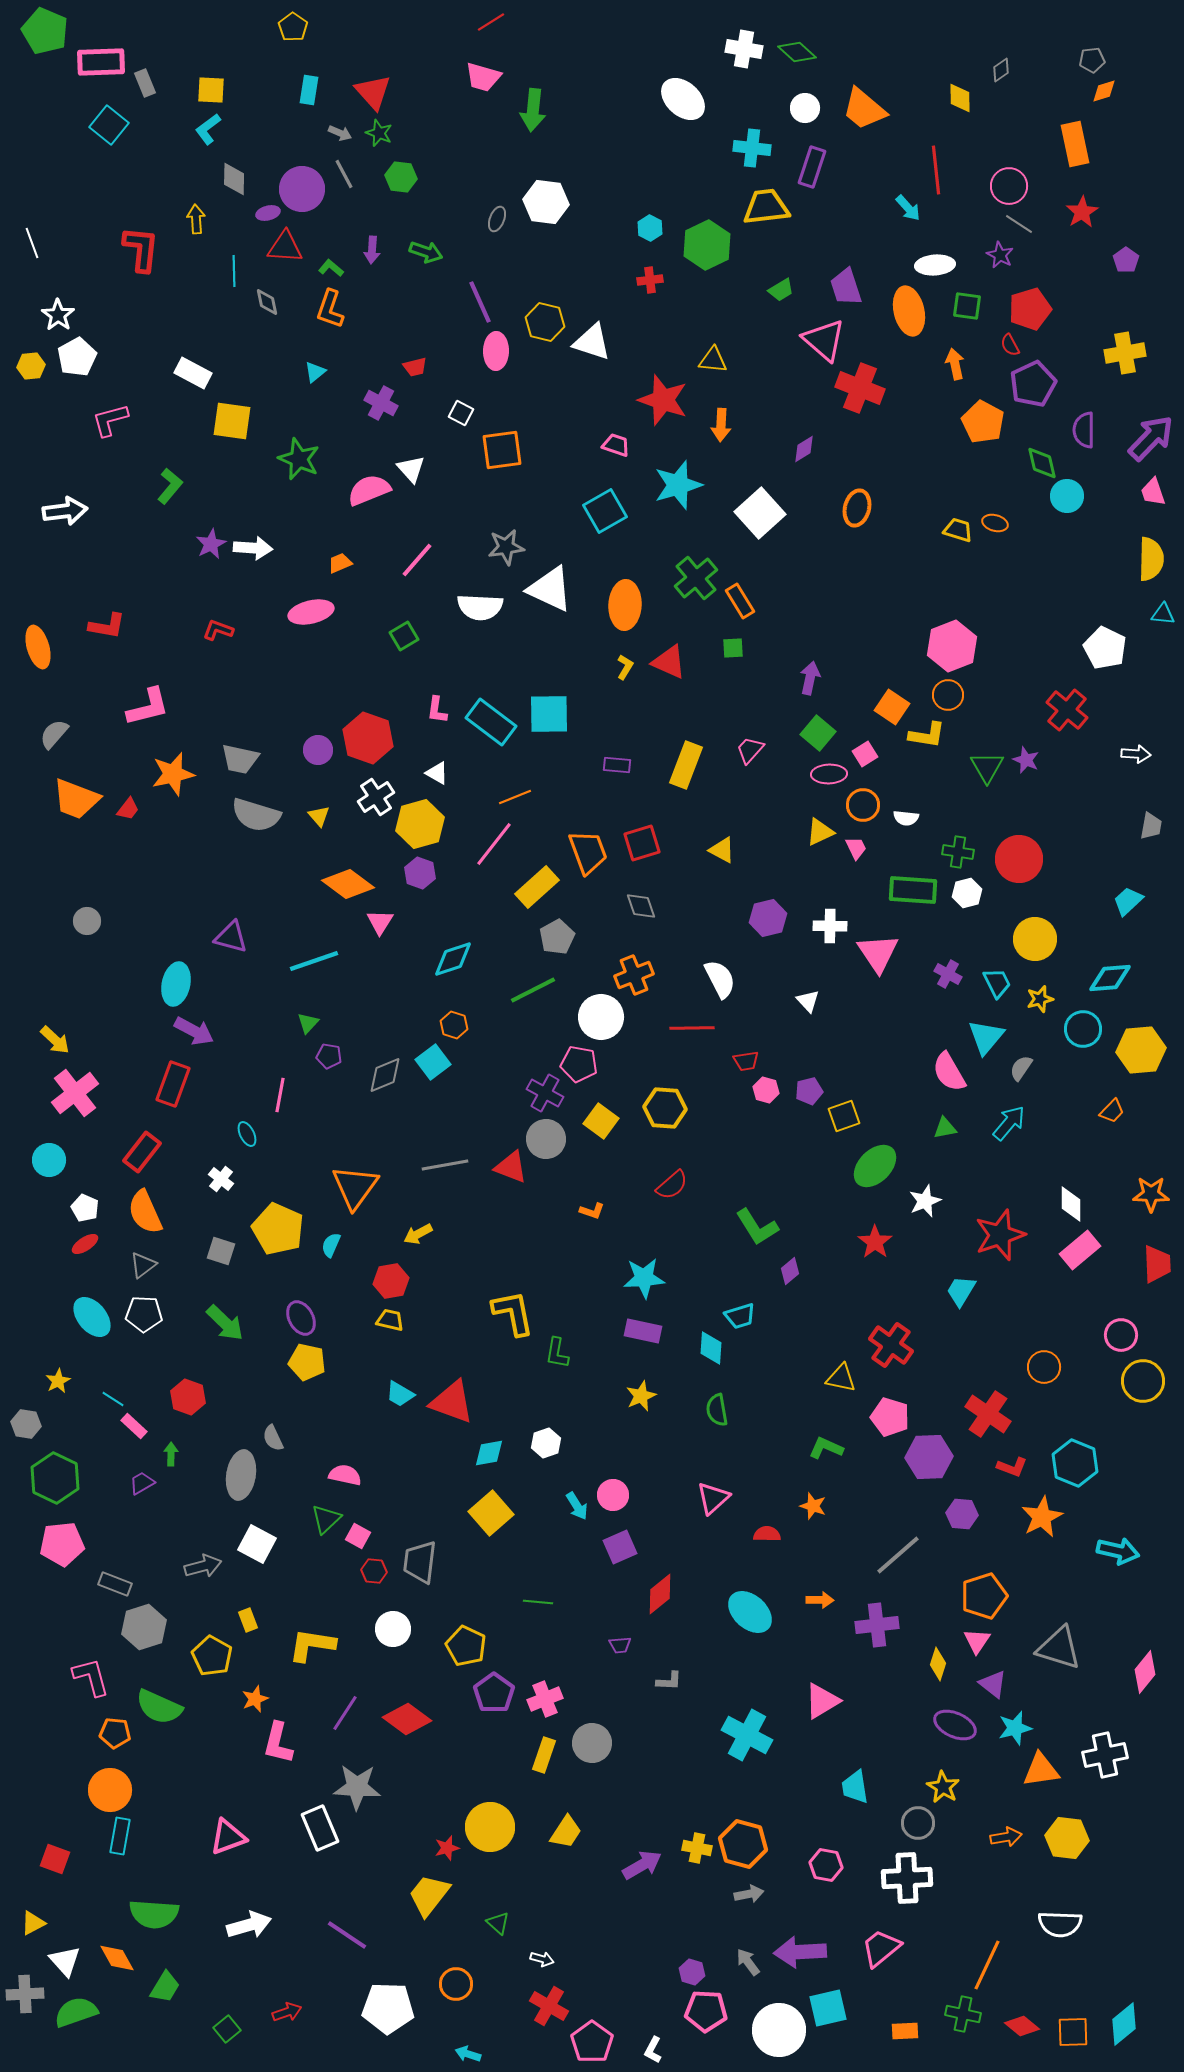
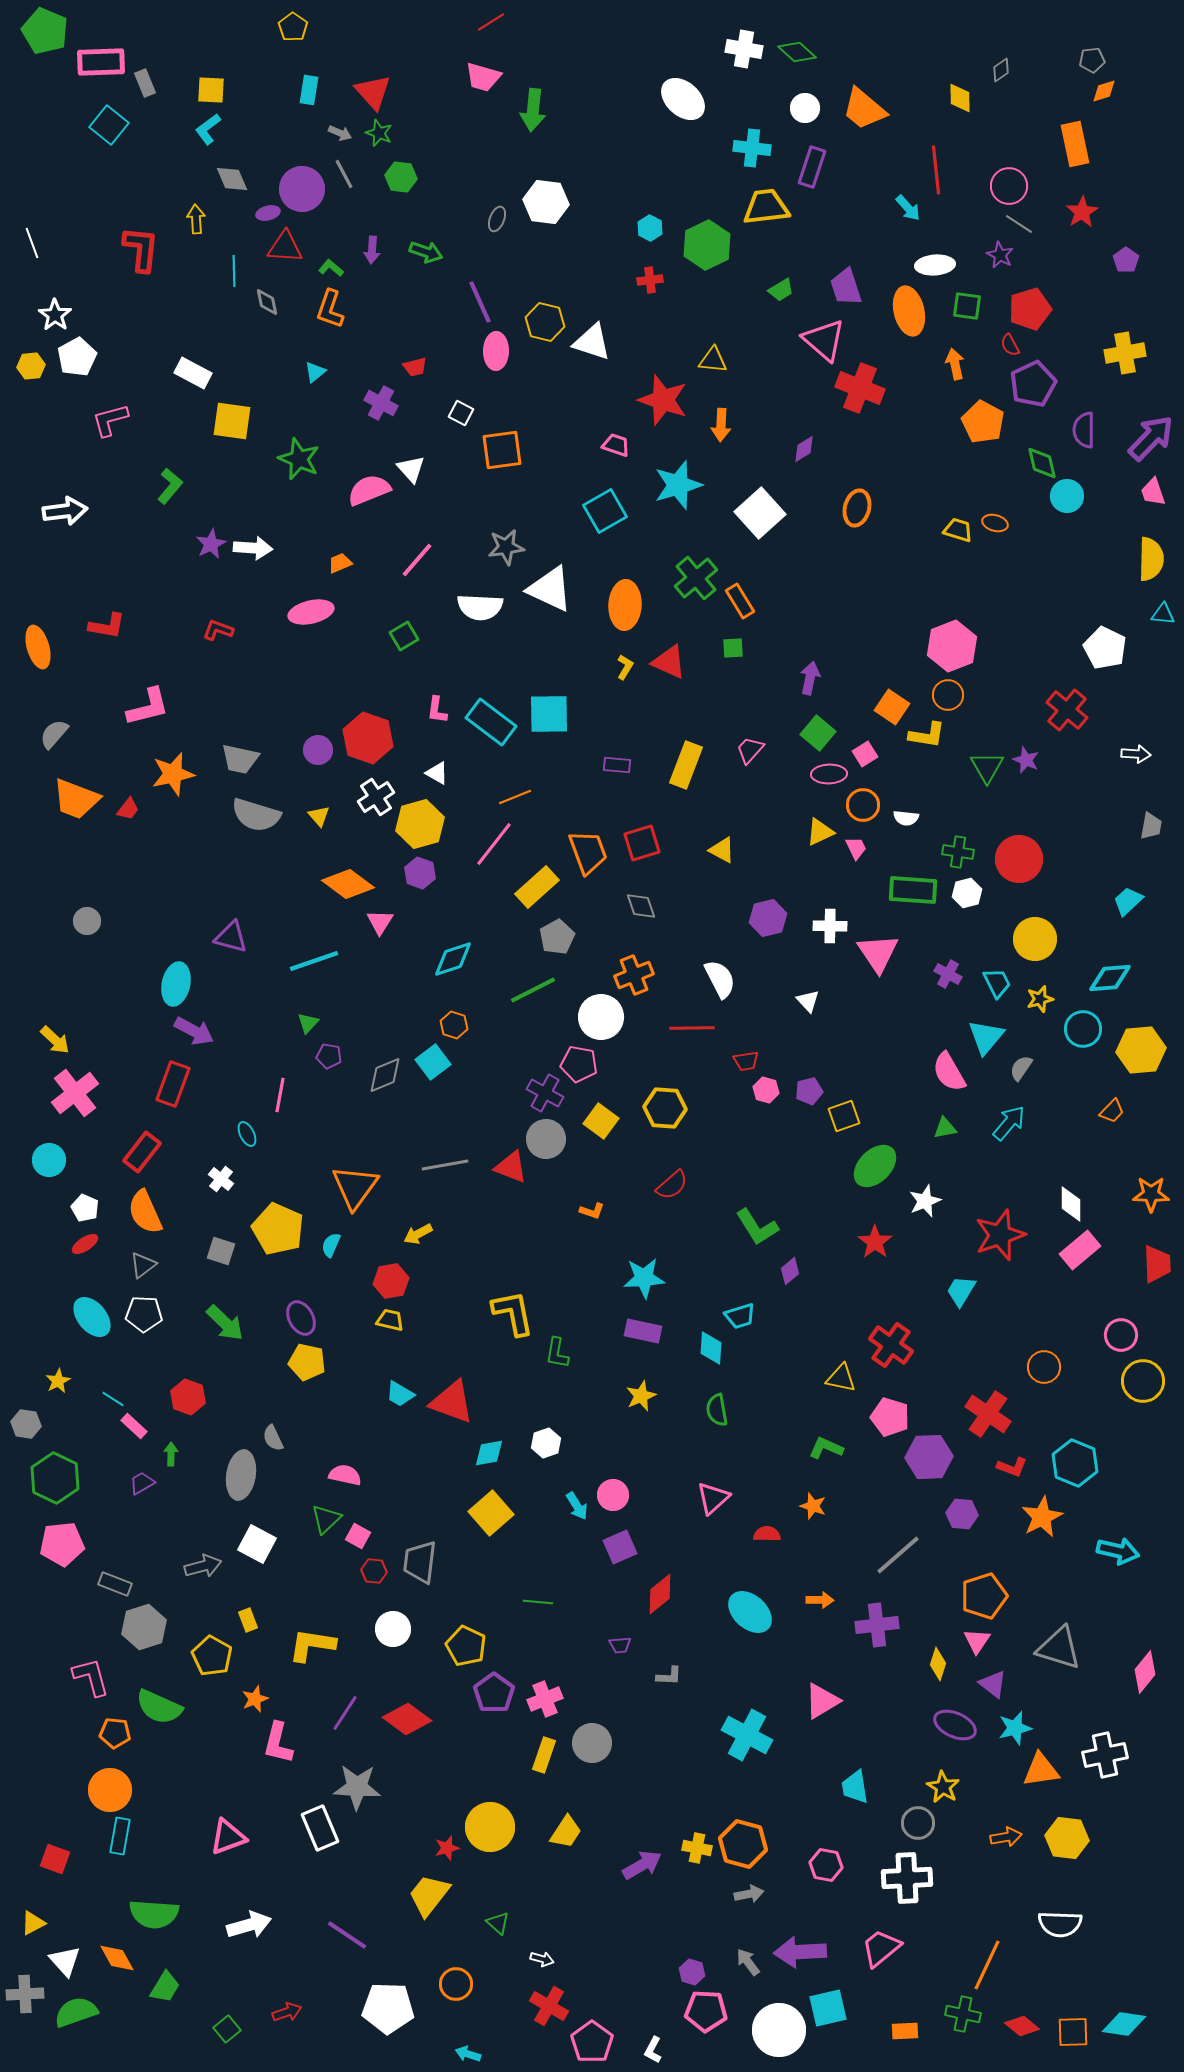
gray diamond at (234, 179): moved 2 px left; rotated 24 degrees counterclockwise
white star at (58, 315): moved 3 px left
gray L-shape at (669, 1681): moved 5 px up
cyan diamond at (1124, 2024): rotated 48 degrees clockwise
